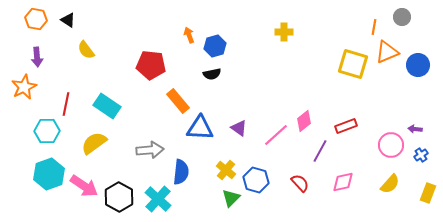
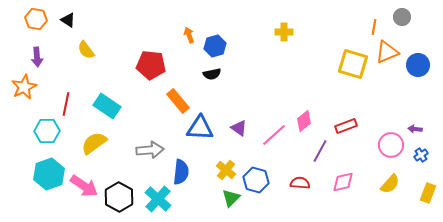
pink line at (276, 135): moved 2 px left
red semicircle at (300, 183): rotated 42 degrees counterclockwise
